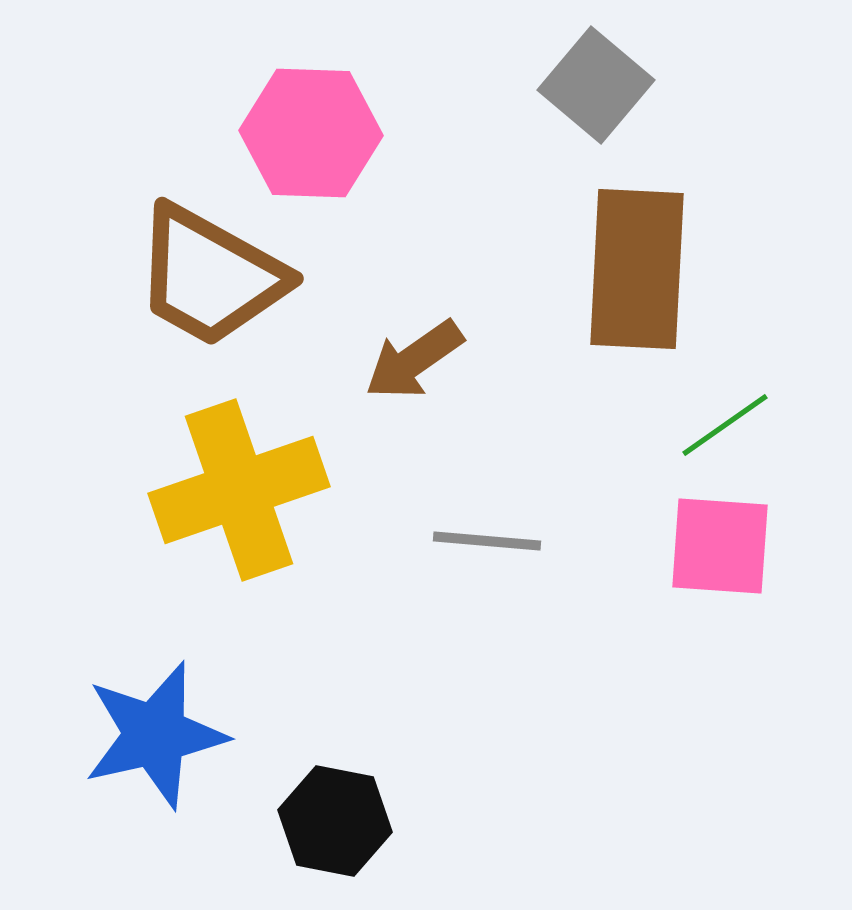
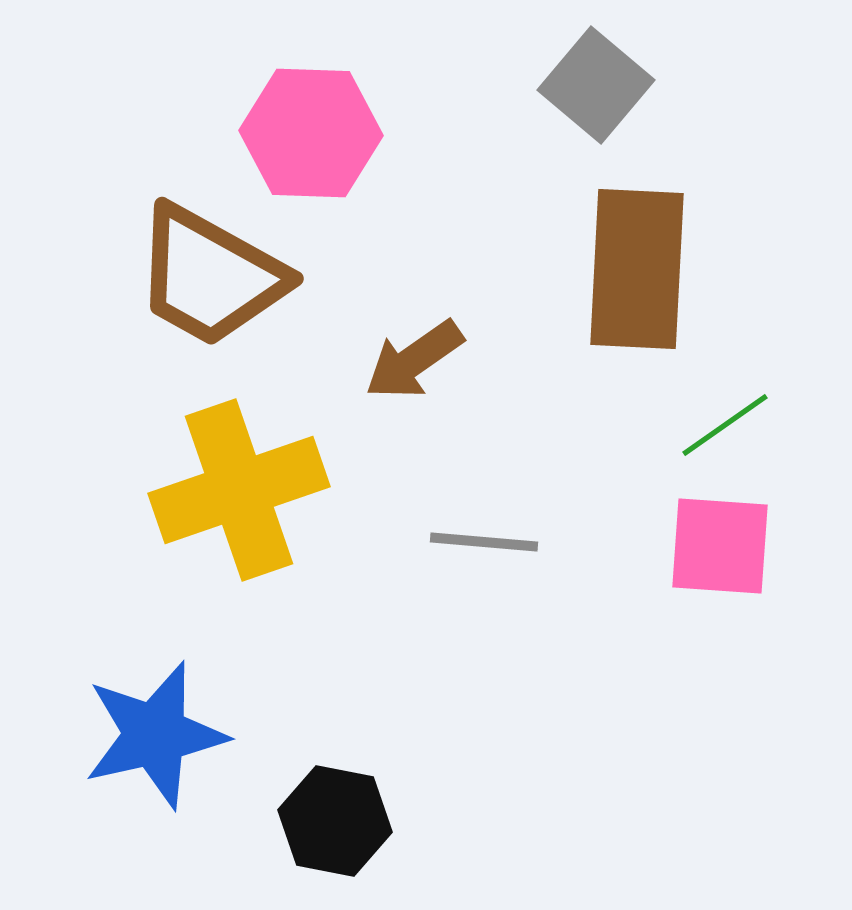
gray line: moved 3 px left, 1 px down
